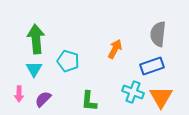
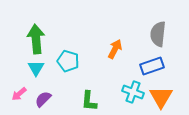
cyan triangle: moved 2 px right, 1 px up
pink arrow: rotated 49 degrees clockwise
